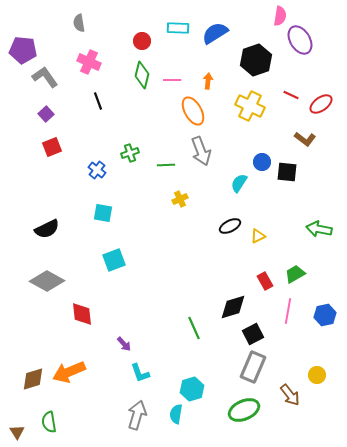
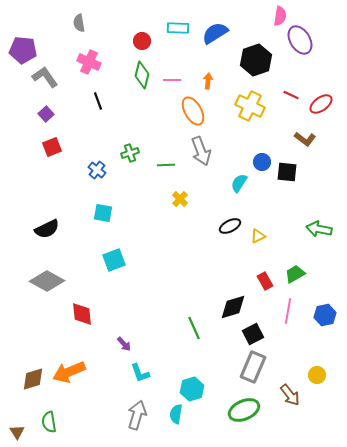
yellow cross at (180, 199): rotated 21 degrees counterclockwise
